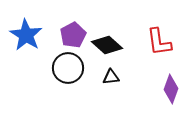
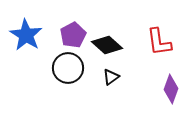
black triangle: rotated 30 degrees counterclockwise
